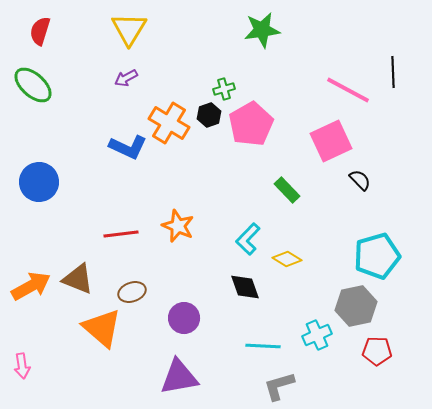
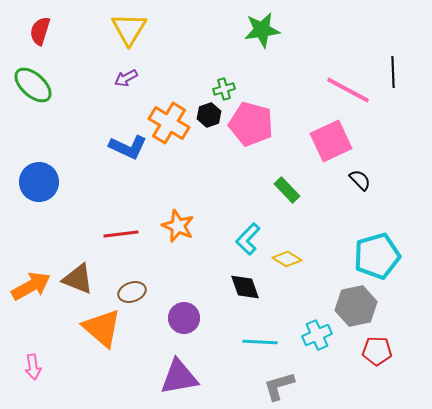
pink pentagon: rotated 27 degrees counterclockwise
cyan line: moved 3 px left, 4 px up
pink arrow: moved 11 px right, 1 px down
